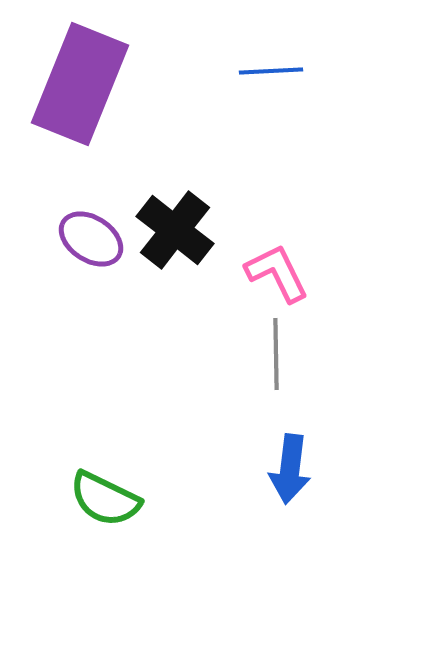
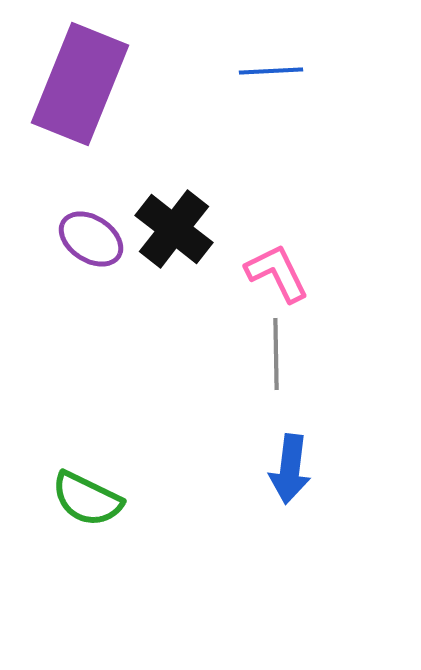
black cross: moved 1 px left, 1 px up
green semicircle: moved 18 px left
